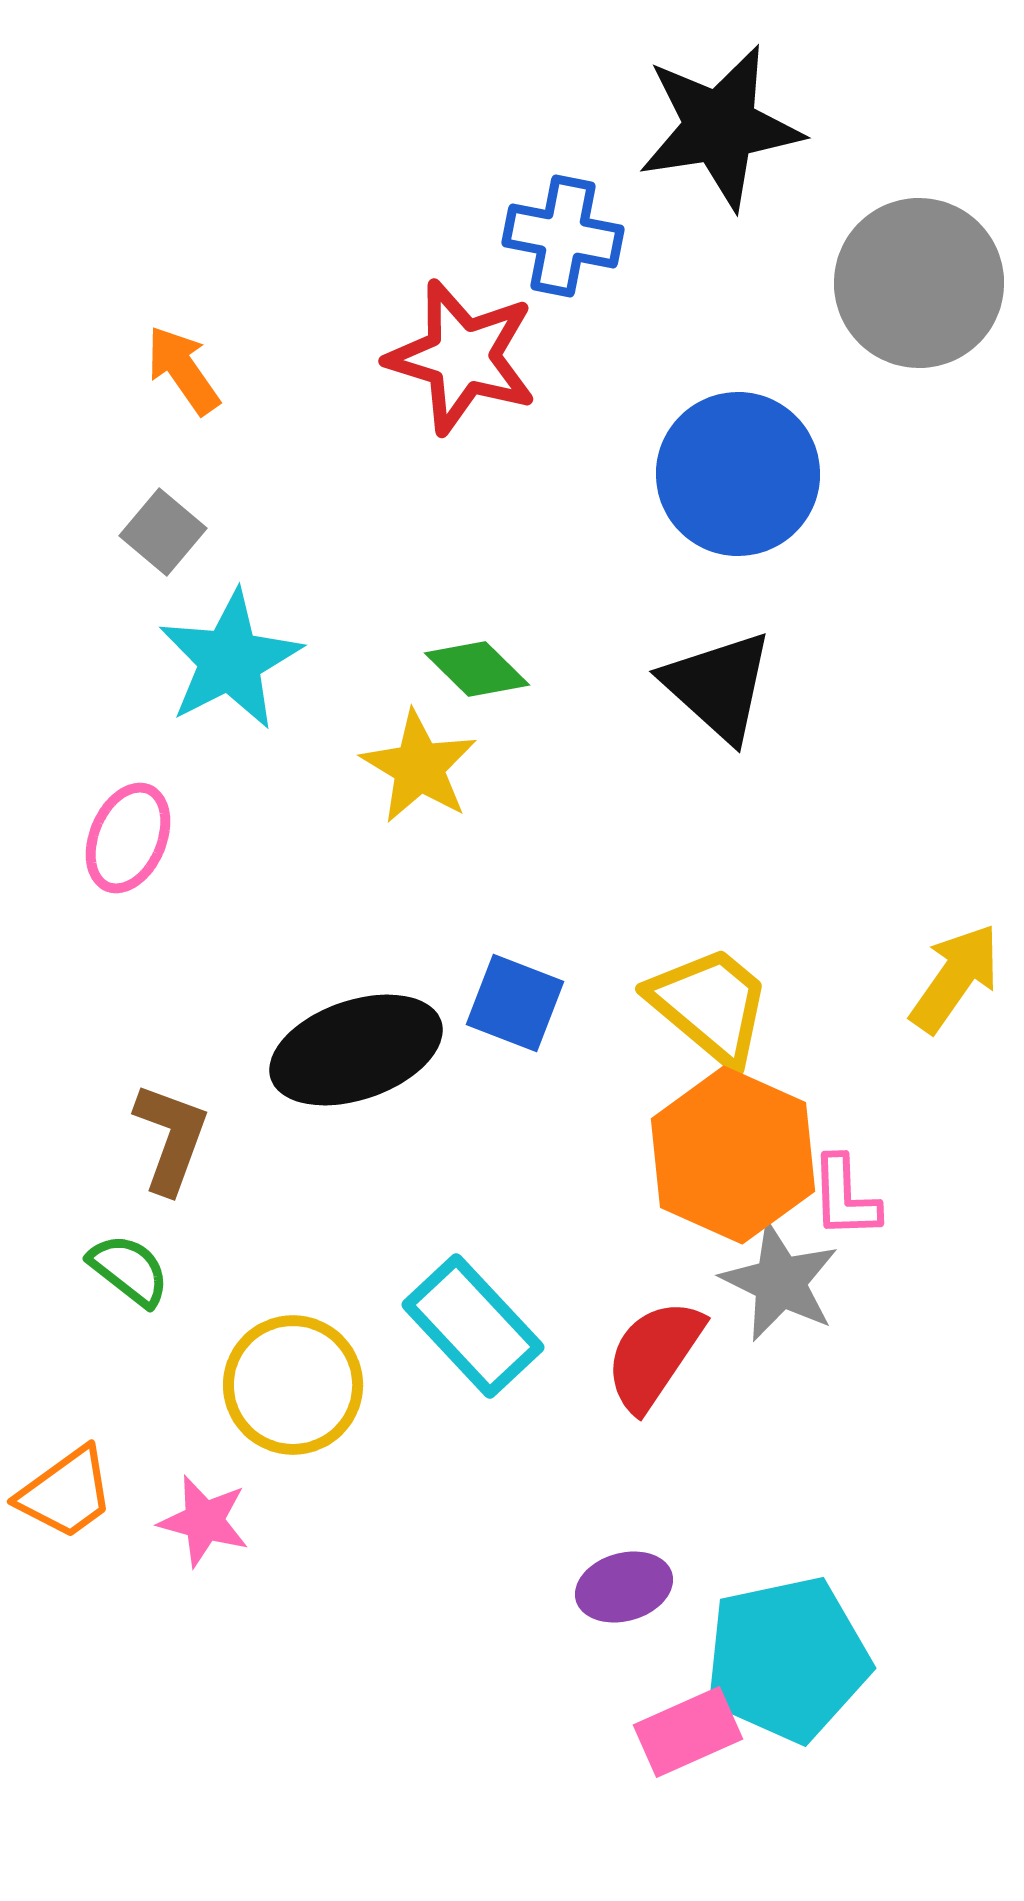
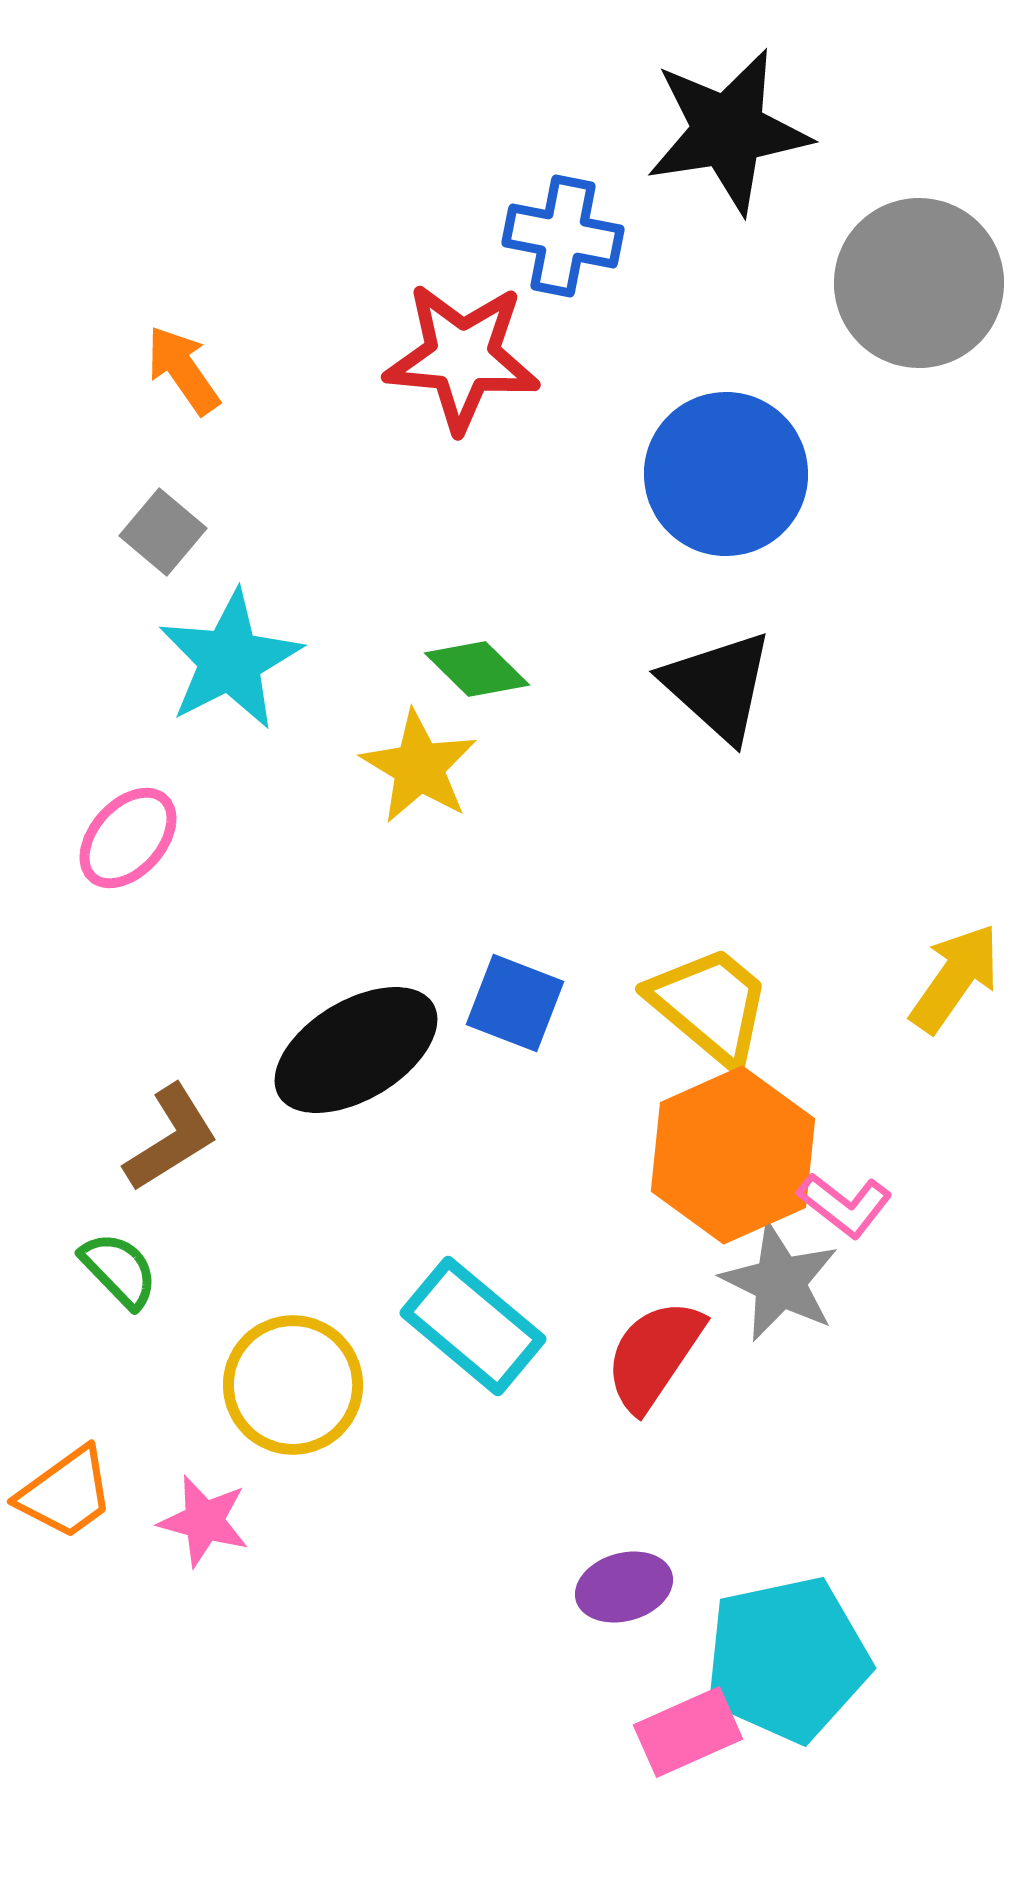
black star: moved 8 px right, 4 px down
red star: rotated 12 degrees counterclockwise
blue circle: moved 12 px left
pink ellipse: rotated 19 degrees clockwise
black ellipse: rotated 12 degrees counterclockwise
brown L-shape: rotated 38 degrees clockwise
orange hexagon: rotated 12 degrees clockwise
pink L-shape: moved 8 px down; rotated 50 degrees counterclockwise
green semicircle: moved 10 px left; rotated 8 degrees clockwise
cyan rectangle: rotated 7 degrees counterclockwise
